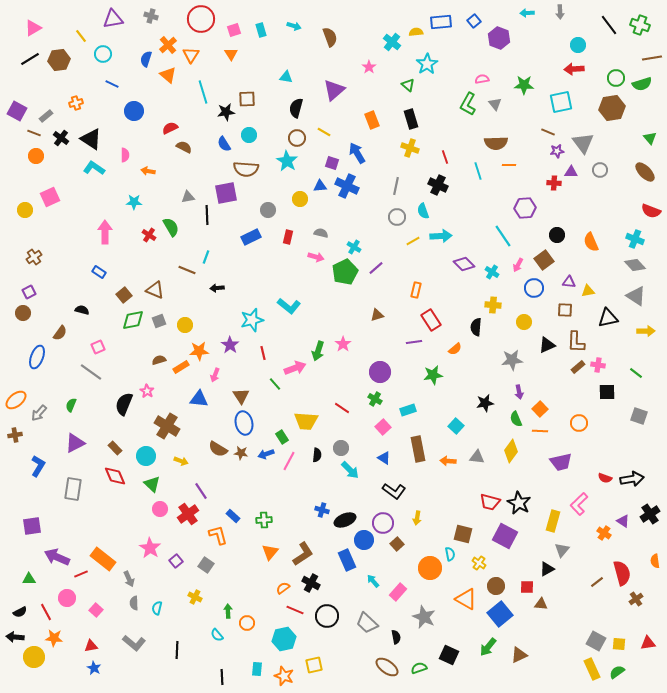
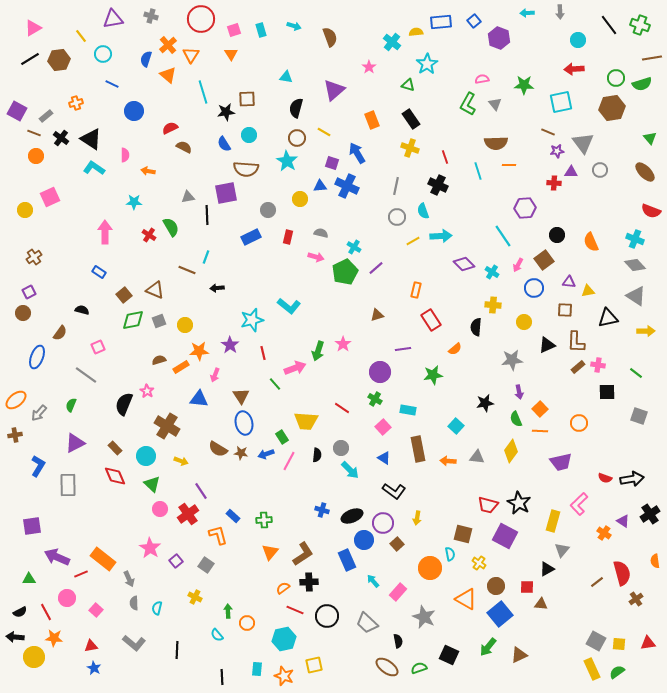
cyan circle at (578, 45): moved 5 px up
green triangle at (408, 85): rotated 24 degrees counterclockwise
black rectangle at (411, 119): rotated 18 degrees counterclockwise
purple line at (414, 342): moved 11 px left, 7 px down
gray line at (91, 372): moved 5 px left, 3 px down
cyan rectangle at (408, 410): rotated 28 degrees clockwise
gray rectangle at (73, 489): moved 5 px left, 4 px up; rotated 10 degrees counterclockwise
red trapezoid at (490, 502): moved 2 px left, 3 px down
black ellipse at (345, 520): moved 7 px right, 4 px up
black cross at (311, 583): moved 2 px left, 1 px up; rotated 30 degrees counterclockwise
black semicircle at (396, 637): moved 2 px right, 4 px down
